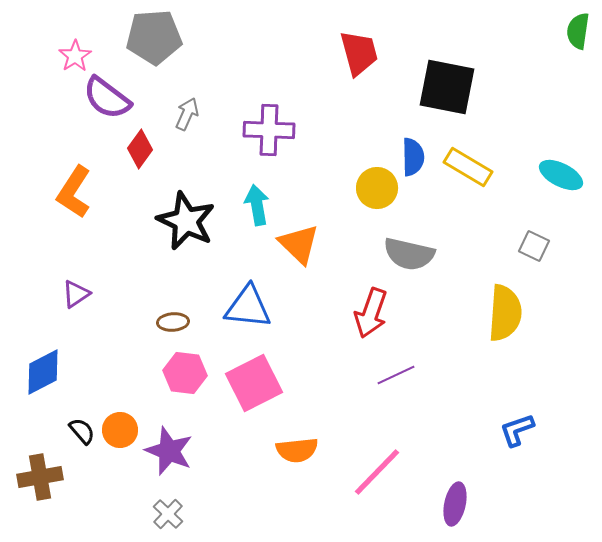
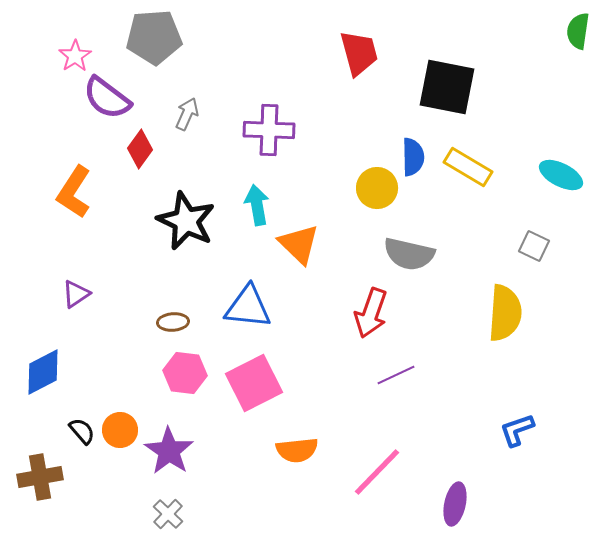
purple star: rotated 12 degrees clockwise
